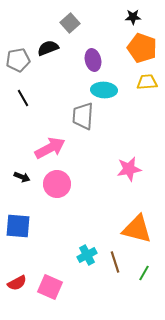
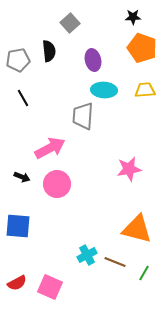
black semicircle: moved 1 px right, 3 px down; rotated 105 degrees clockwise
yellow trapezoid: moved 2 px left, 8 px down
brown line: rotated 50 degrees counterclockwise
